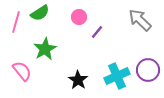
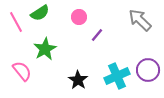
pink line: rotated 45 degrees counterclockwise
purple line: moved 3 px down
